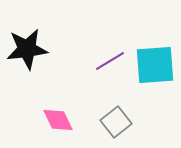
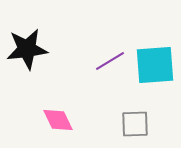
gray square: moved 19 px right, 2 px down; rotated 36 degrees clockwise
